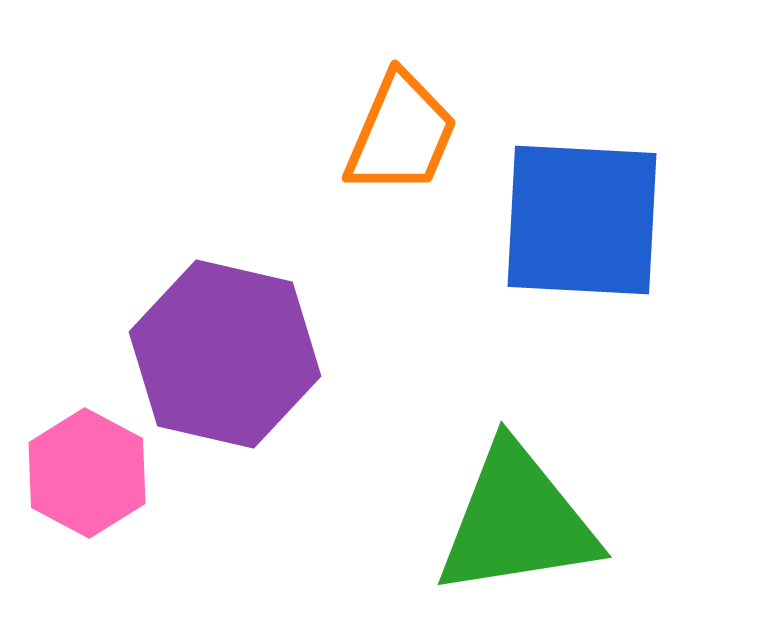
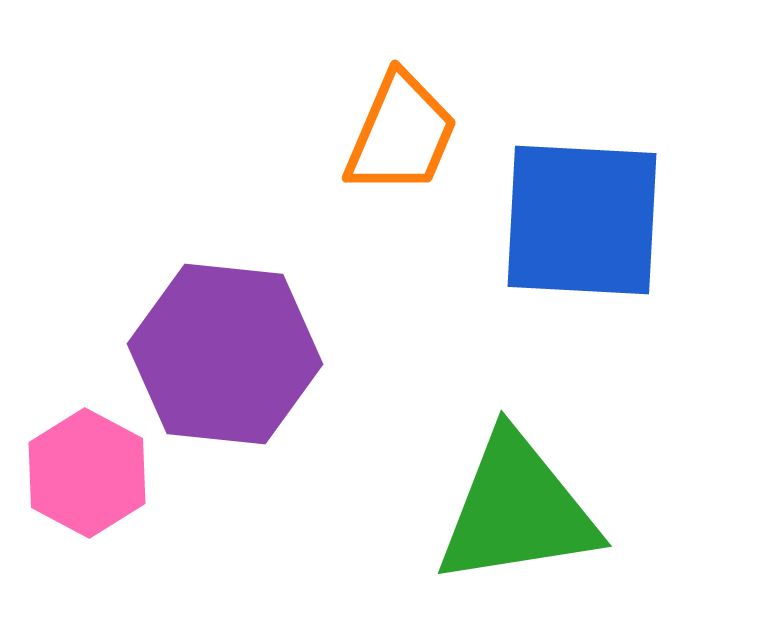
purple hexagon: rotated 7 degrees counterclockwise
green triangle: moved 11 px up
